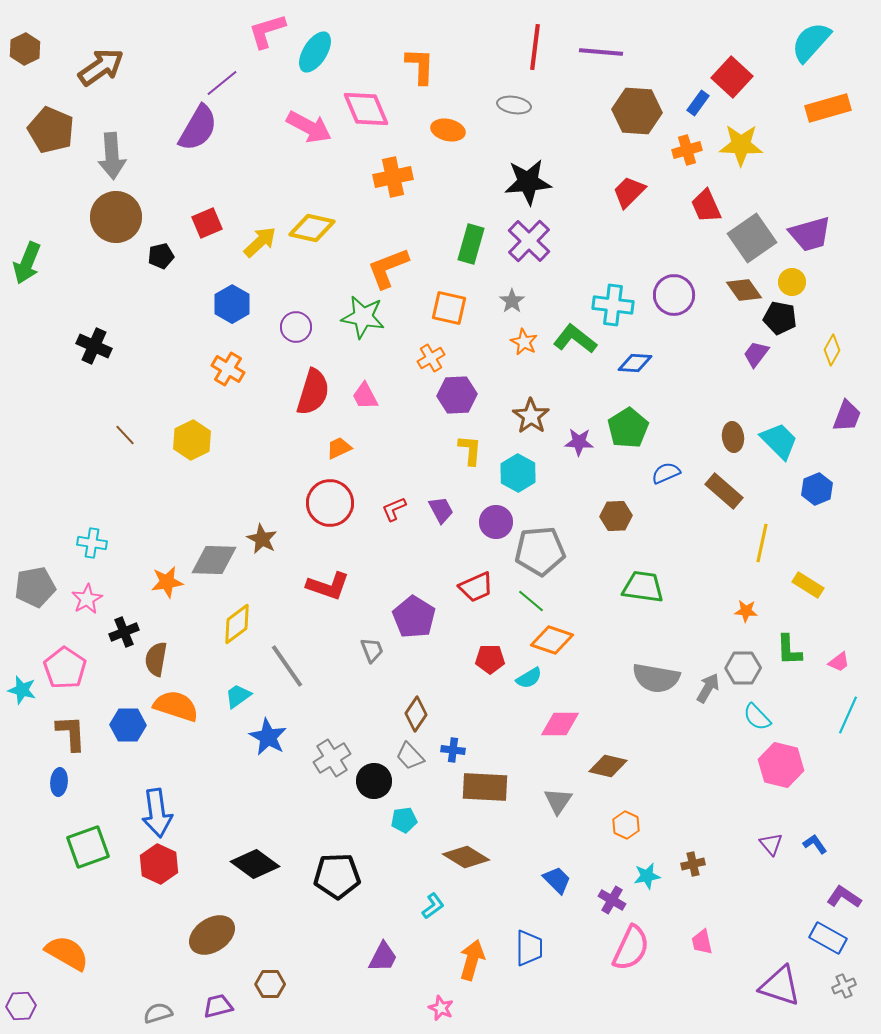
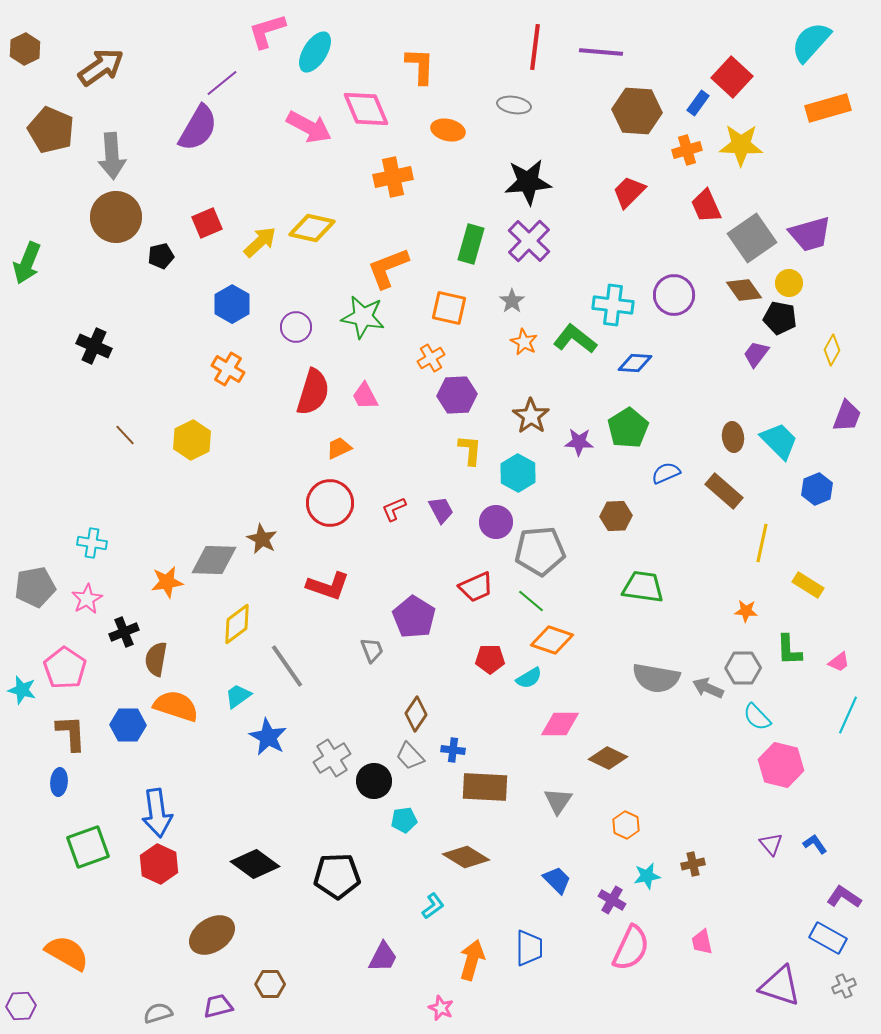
yellow circle at (792, 282): moved 3 px left, 1 px down
gray arrow at (708, 688): rotated 96 degrees counterclockwise
brown diamond at (608, 766): moved 8 px up; rotated 12 degrees clockwise
